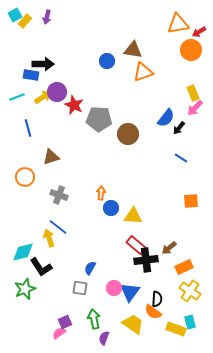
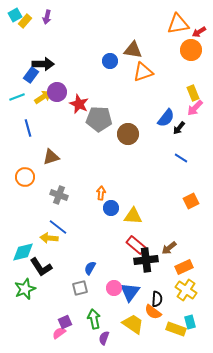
blue circle at (107, 61): moved 3 px right
blue rectangle at (31, 75): rotated 63 degrees counterclockwise
red star at (74, 105): moved 5 px right, 1 px up
orange square at (191, 201): rotated 21 degrees counterclockwise
yellow arrow at (49, 238): rotated 66 degrees counterclockwise
gray square at (80, 288): rotated 21 degrees counterclockwise
yellow cross at (190, 291): moved 4 px left, 1 px up
